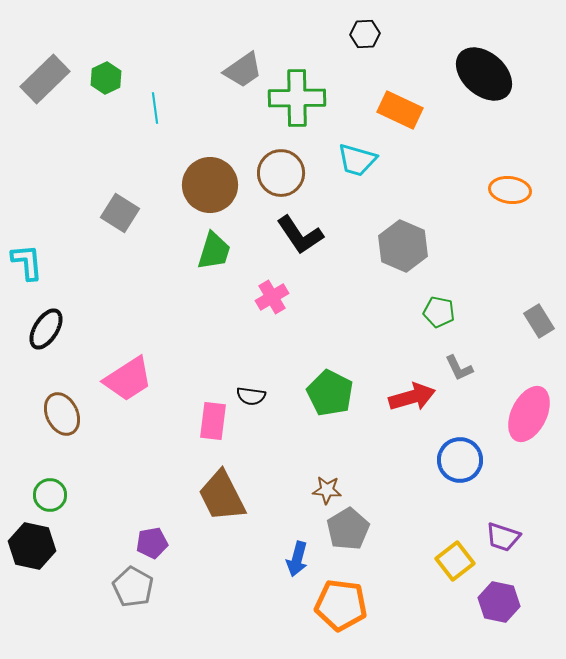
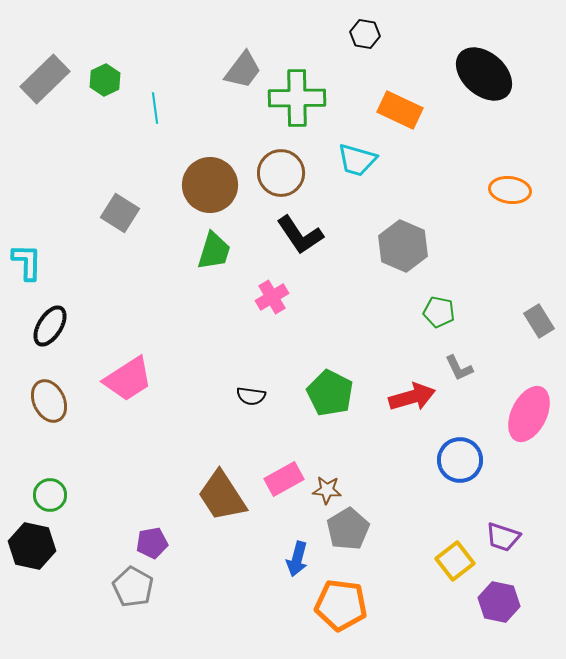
black hexagon at (365, 34): rotated 12 degrees clockwise
gray trapezoid at (243, 70): rotated 18 degrees counterclockwise
green hexagon at (106, 78): moved 1 px left, 2 px down
cyan L-shape at (27, 262): rotated 6 degrees clockwise
black ellipse at (46, 329): moved 4 px right, 3 px up
brown ellipse at (62, 414): moved 13 px left, 13 px up
pink rectangle at (213, 421): moved 71 px right, 58 px down; rotated 54 degrees clockwise
brown trapezoid at (222, 496): rotated 6 degrees counterclockwise
